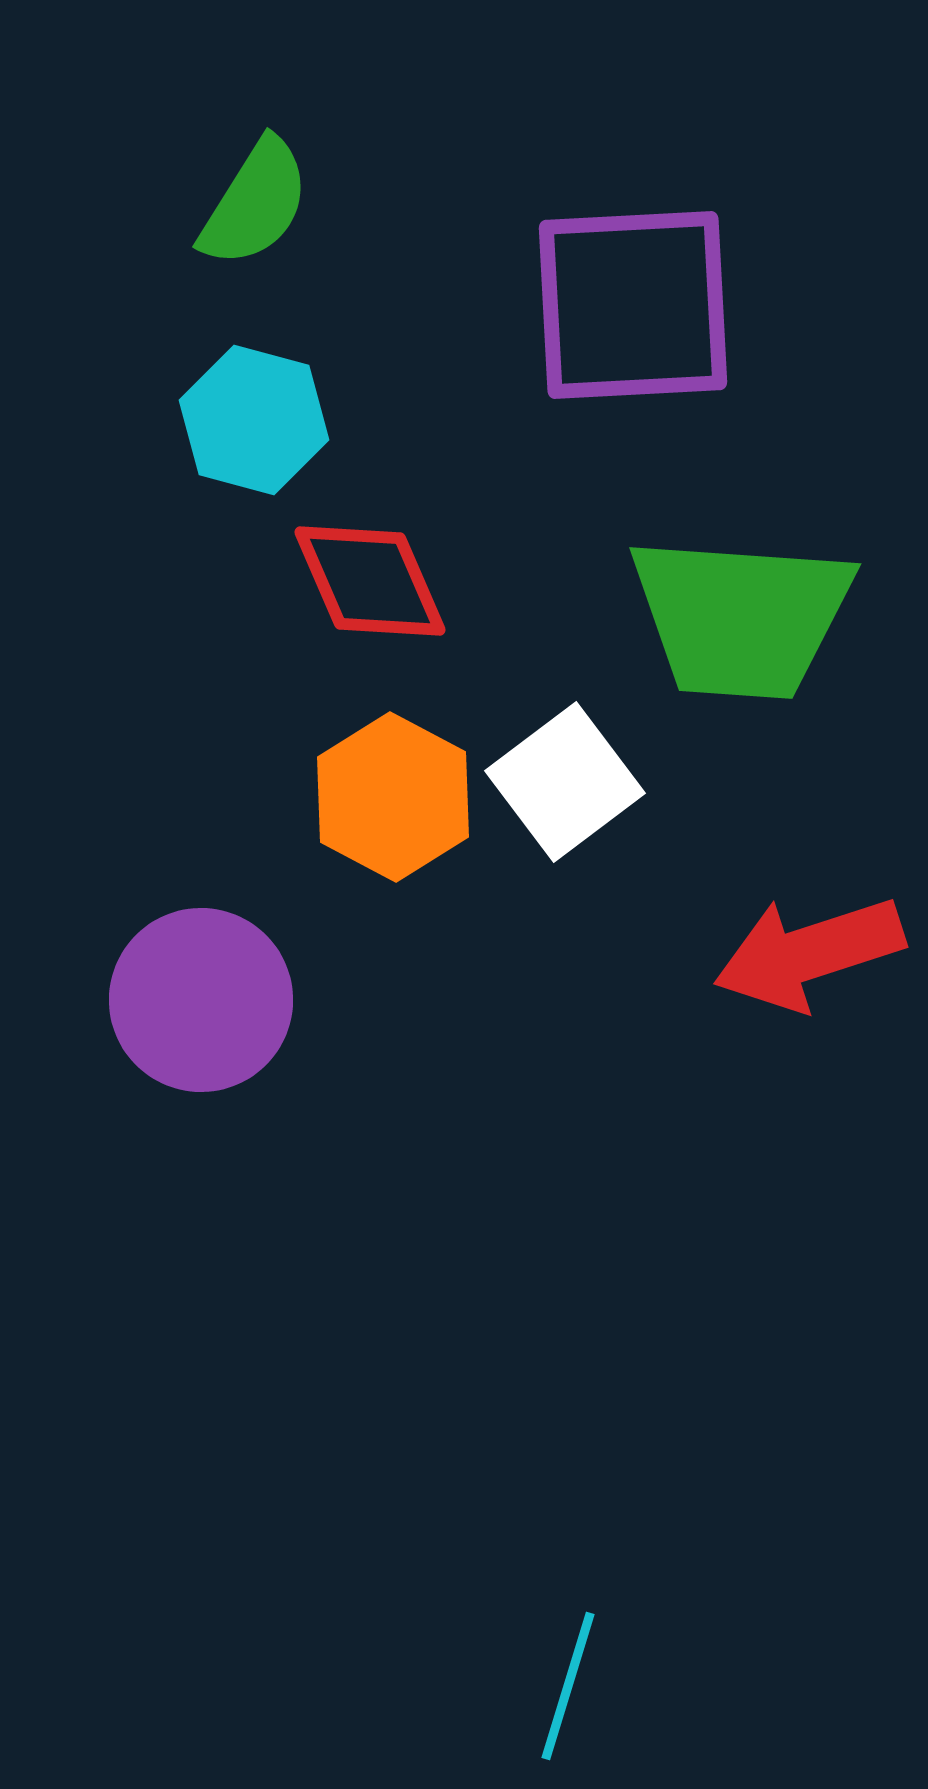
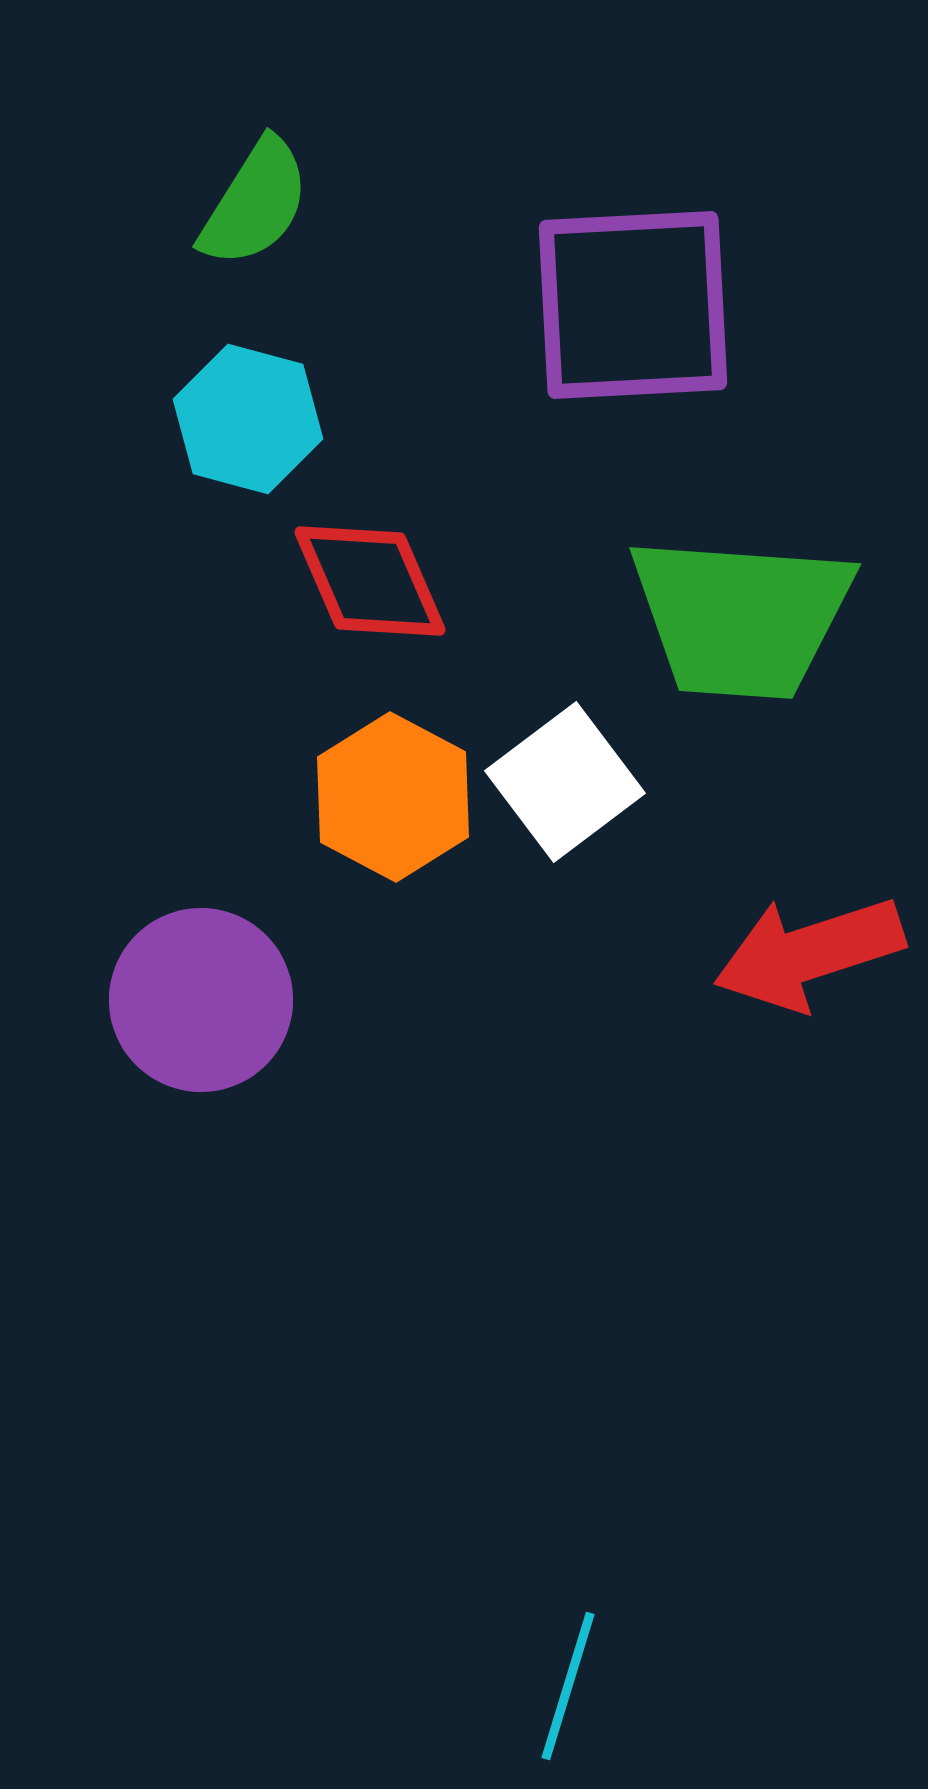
cyan hexagon: moved 6 px left, 1 px up
